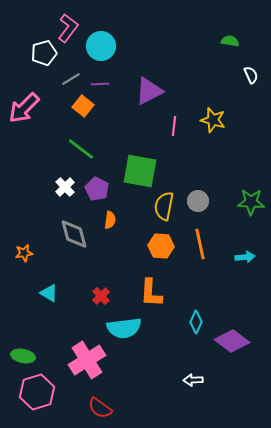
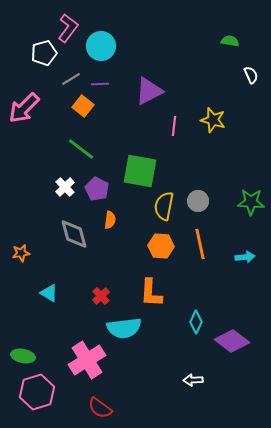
orange star: moved 3 px left
